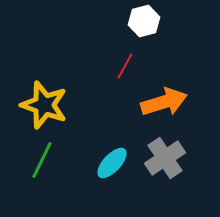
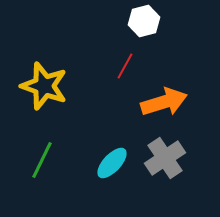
yellow star: moved 19 px up
